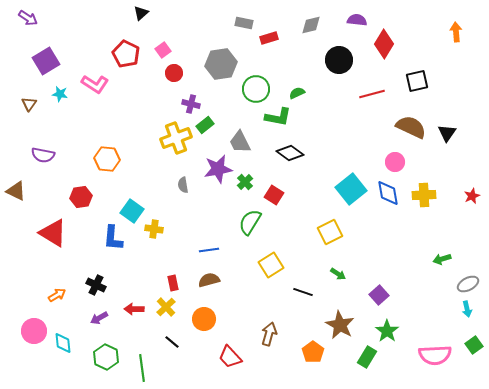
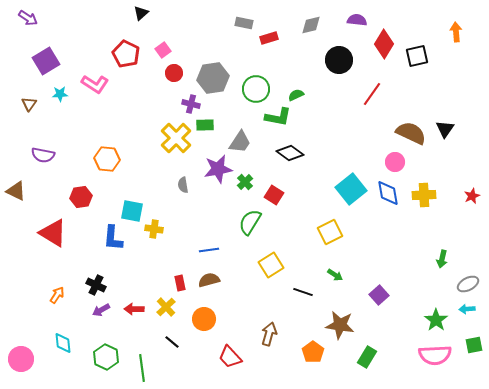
gray hexagon at (221, 64): moved 8 px left, 14 px down
black square at (417, 81): moved 25 px up
green semicircle at (297, 93): moved 1 px left, 2 px down
cyan star at (60, 94): rotated 14 degrees counterclockwise
red line at (372, 94): rotated 40 degrees counterclockwise
green rectangle at (205, 125): rotated 36 degrees clockwise
brown semicircle at (411, 127): moved 6 px down
black triangle at (447, 133): moved 2 px left, 4 px up
yellow cross at (176, 138): rotated 24 degrees counterclockwise
gray trapezoid at (240, 142): rotated 120 degrees counterclockwise
cyan square at (132, 211): rotated 25 degrees counterclockwise
green arrow at (442, 259): rotated 60 degrees counterclockwise
green arrow at (338, 274): moved 3 px left, 1 px down
red rectangle at (173, 283): moved 7 px right
orange arrow at (57, 295): rotated 24 degrees counterclockwise
cyan arrow at (467, 309): rotated 98 degrees clockwise
purple arrow at (99, 318): moved 2 px right, 8 px up
brown star at (340, 325): rotated 20 degrees counterclockwise
pink circle at (34, 331): moved 13 px left, 28 px down
green star at (387, 331): moved 49 px right, 11 px up
green square at (474, 345): rotated 24 degrees clockwise
